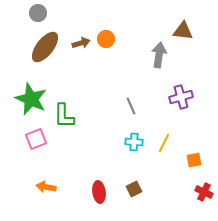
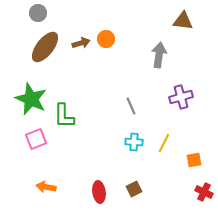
brown triangle: moved 10 px up
